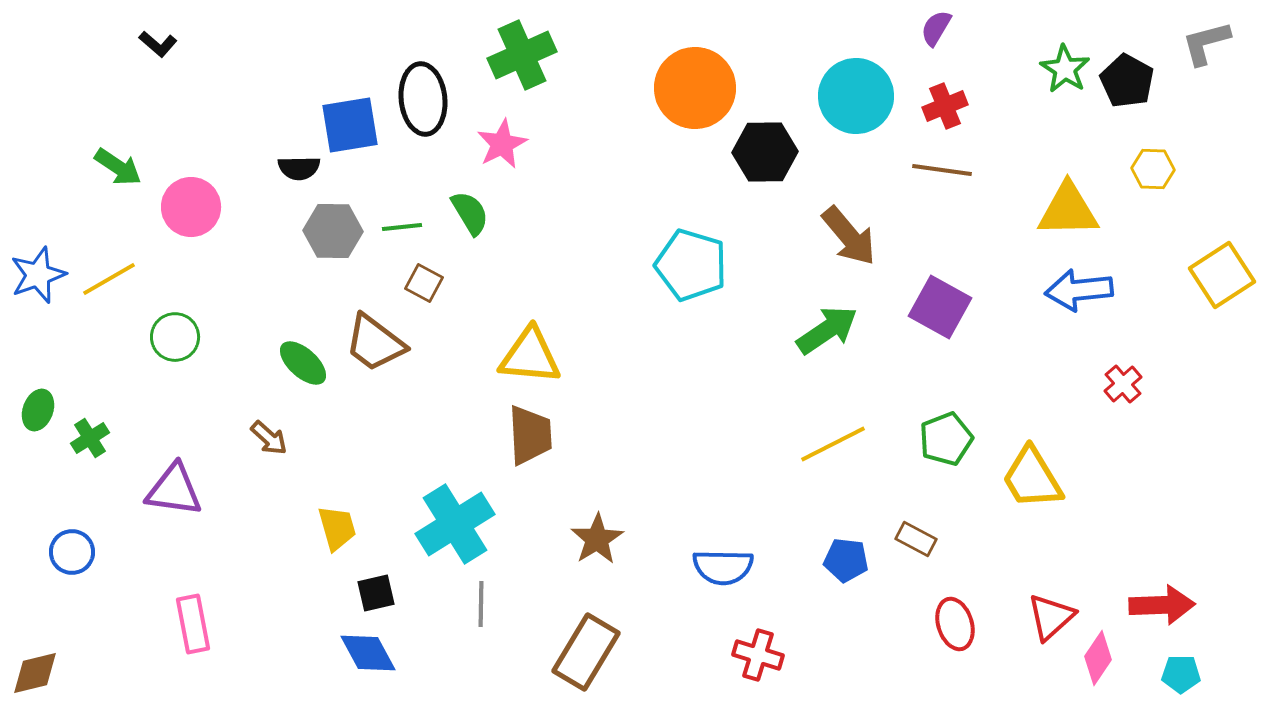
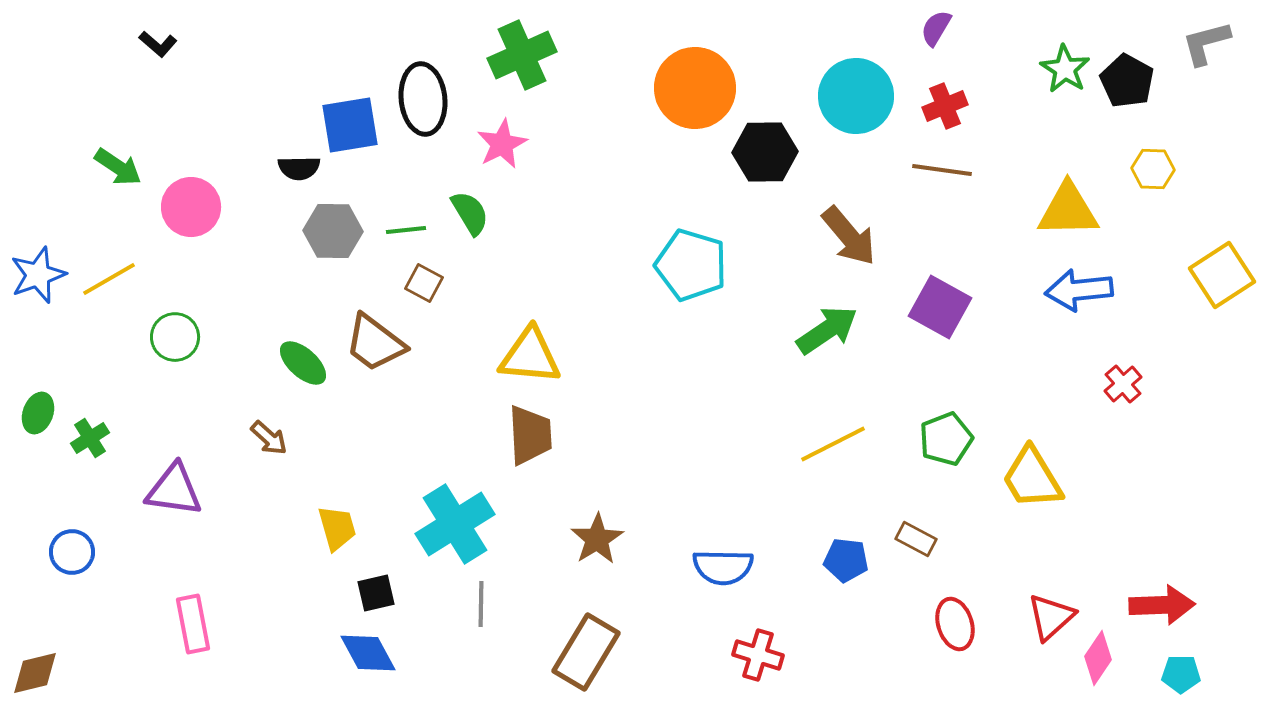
green line at (402, 227): moved 4 px right, 3 px down
green ellipse at (38, 410): moved 3 px down
